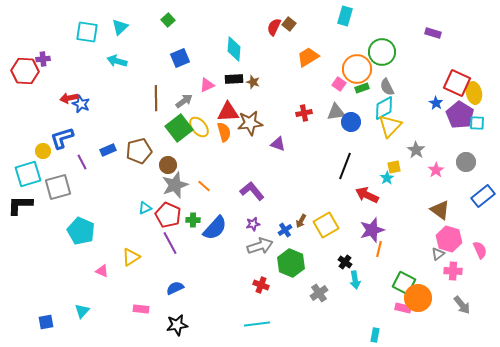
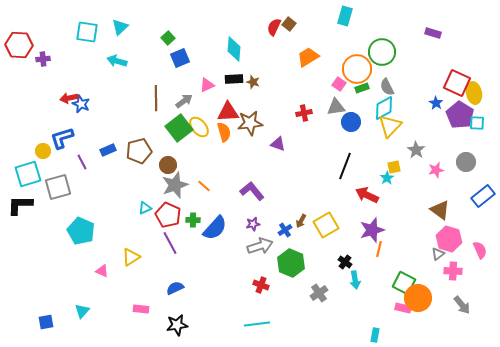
green square at (168, 20): moved 18 px down
red hexagon at (25, 71): moved 6 px left, 26 px up
gray triangle at (336, 112): moved 5 px up
pink star at (436, 170): rotated 21 degrees clockwise
